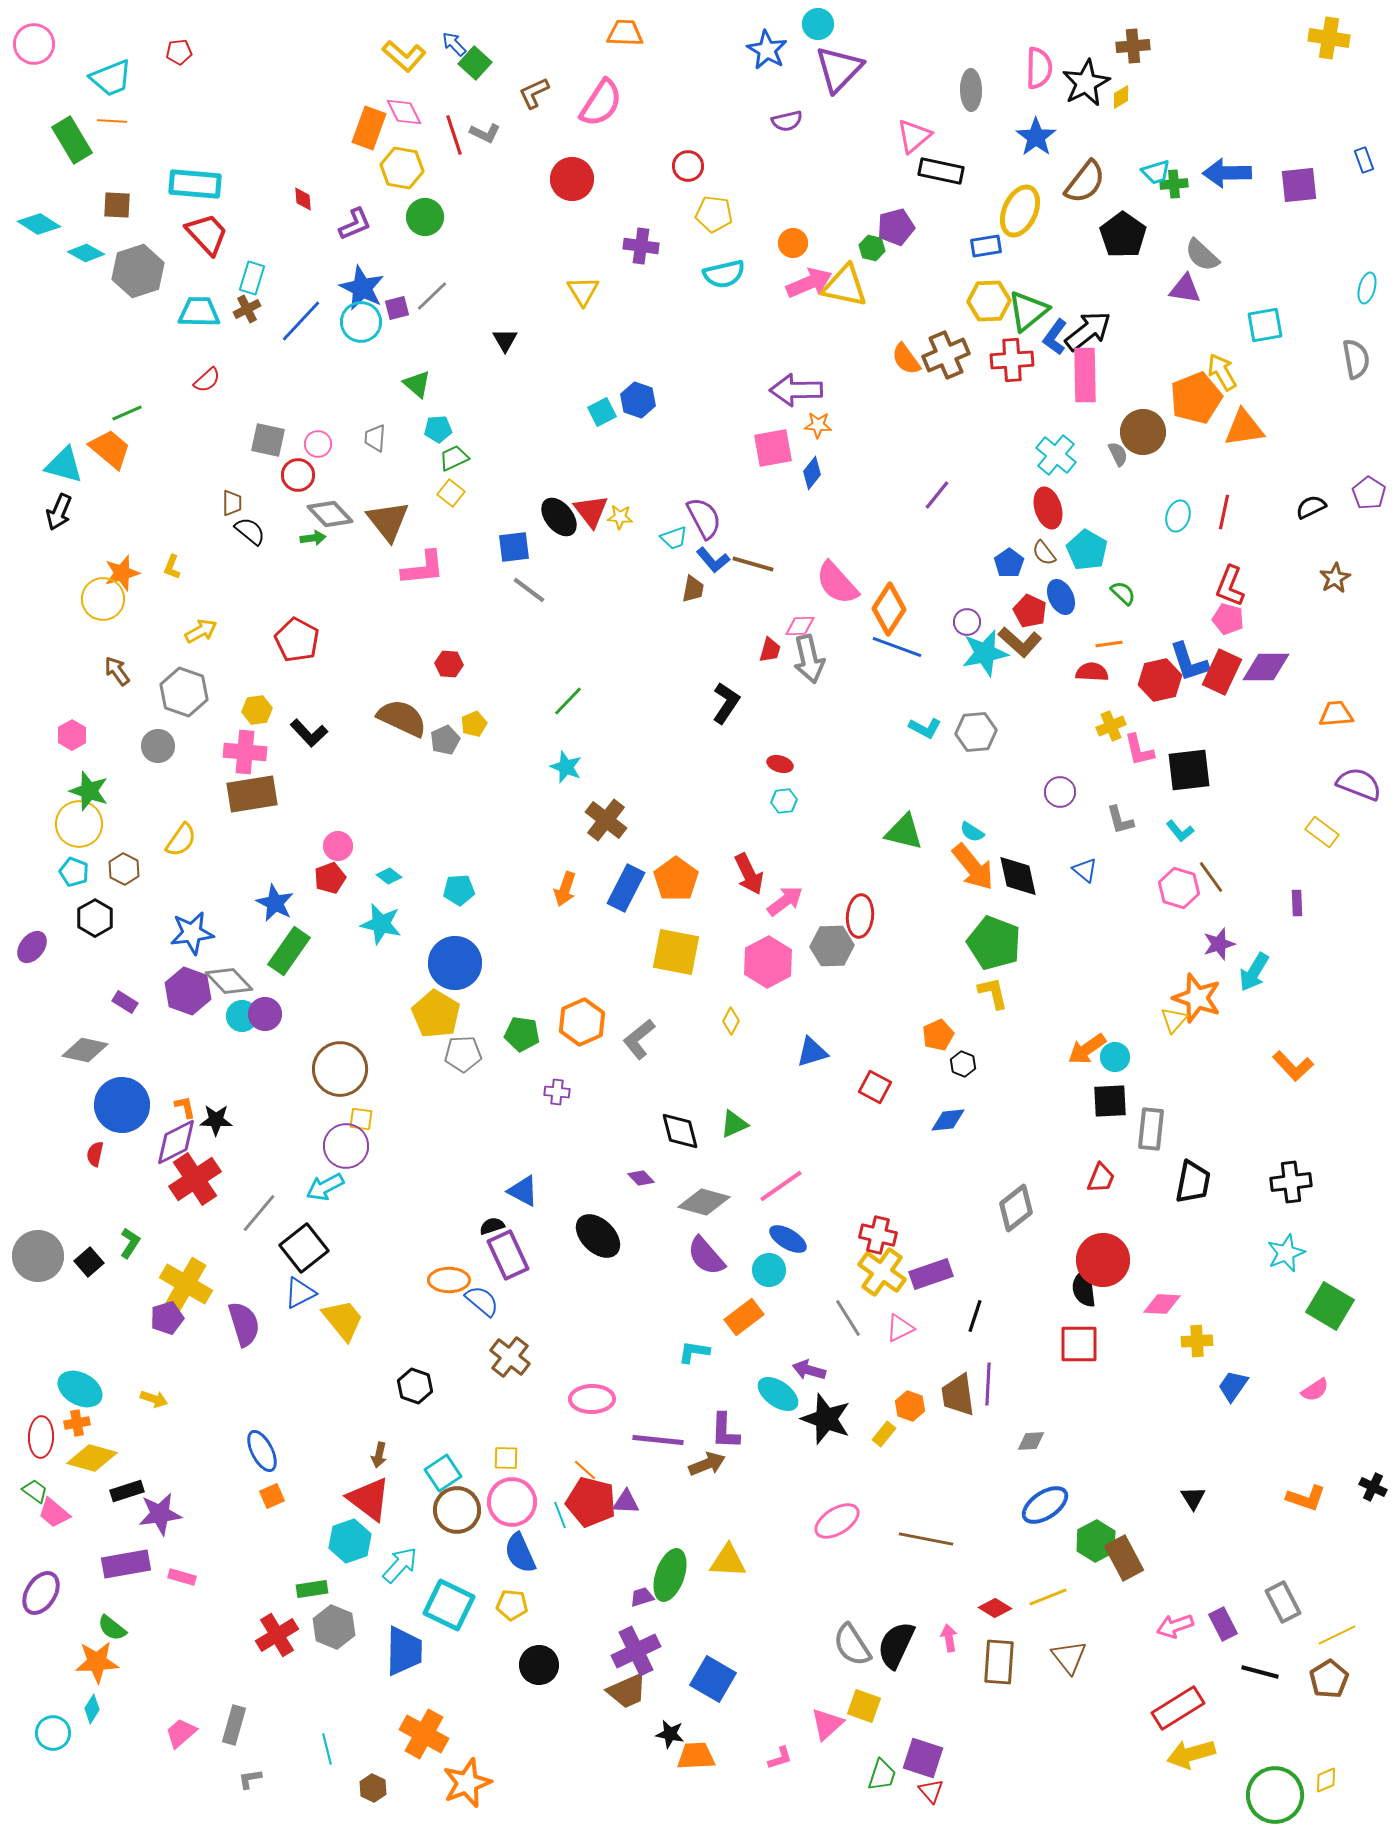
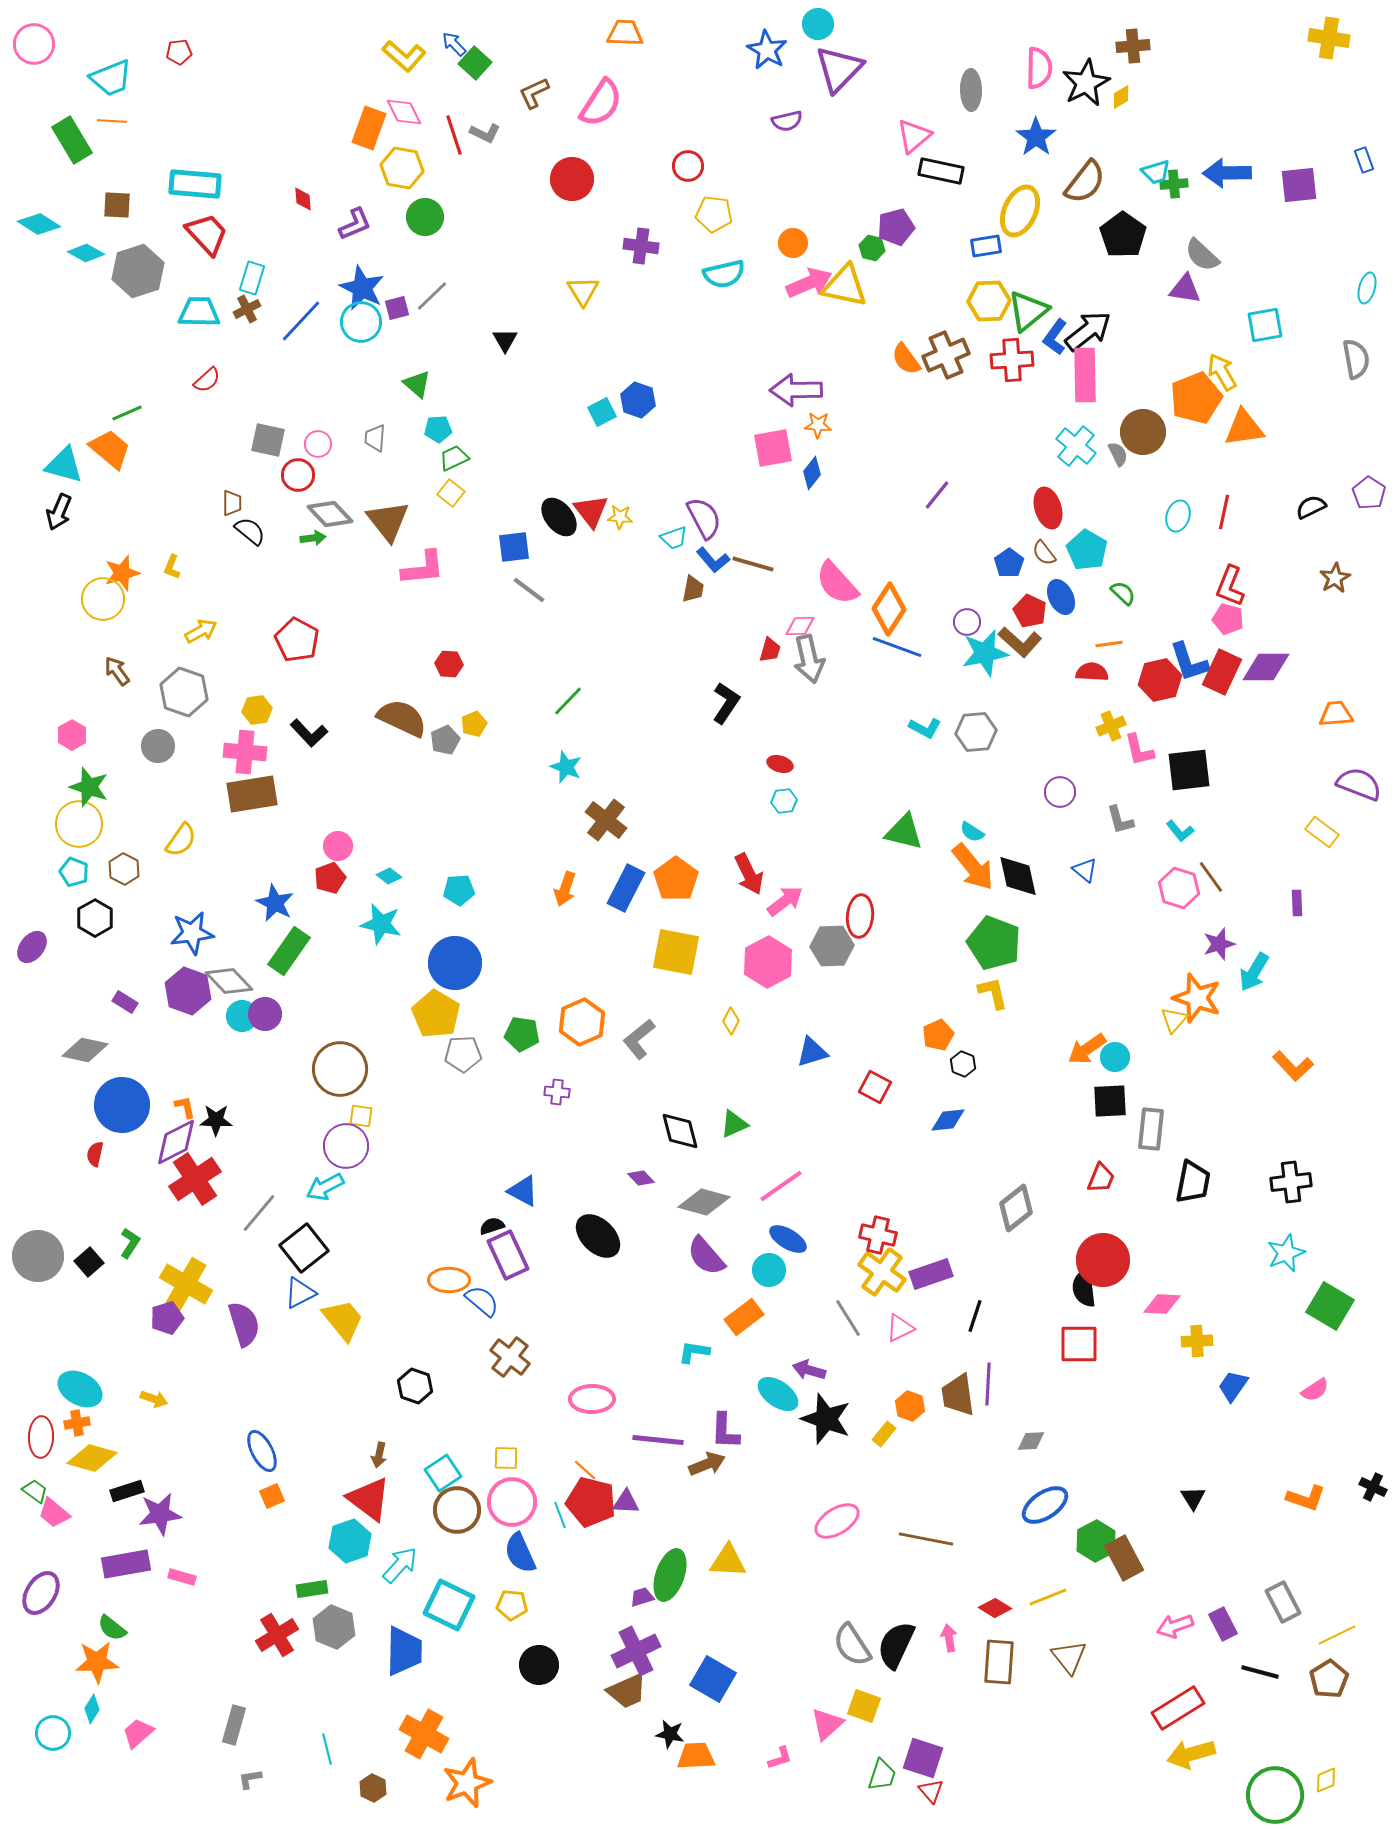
cyan cross at (1056, 455): moved 20 px right, 9 px up
green star at (89, 791): moved 4 px up
yellow square at (361, 1119): moved 3 px up
pink trapezoid at (181, 1733): moved 43 px left
